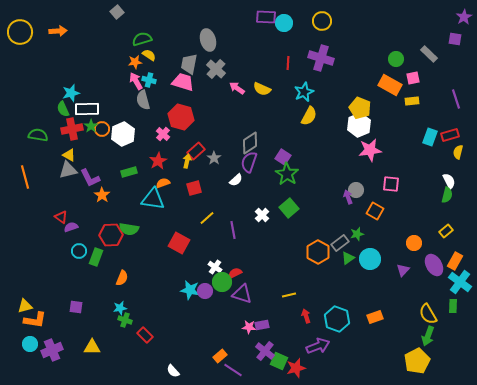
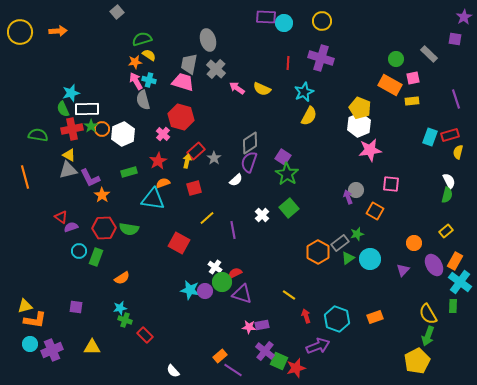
red hexagon at (111, 235): moved 7 px left, 7 px up
orange semicircle at (122, 278): rotated 35 degrees clockwise
yellow line at (289, 295): rotated 48 degrees clockwise
